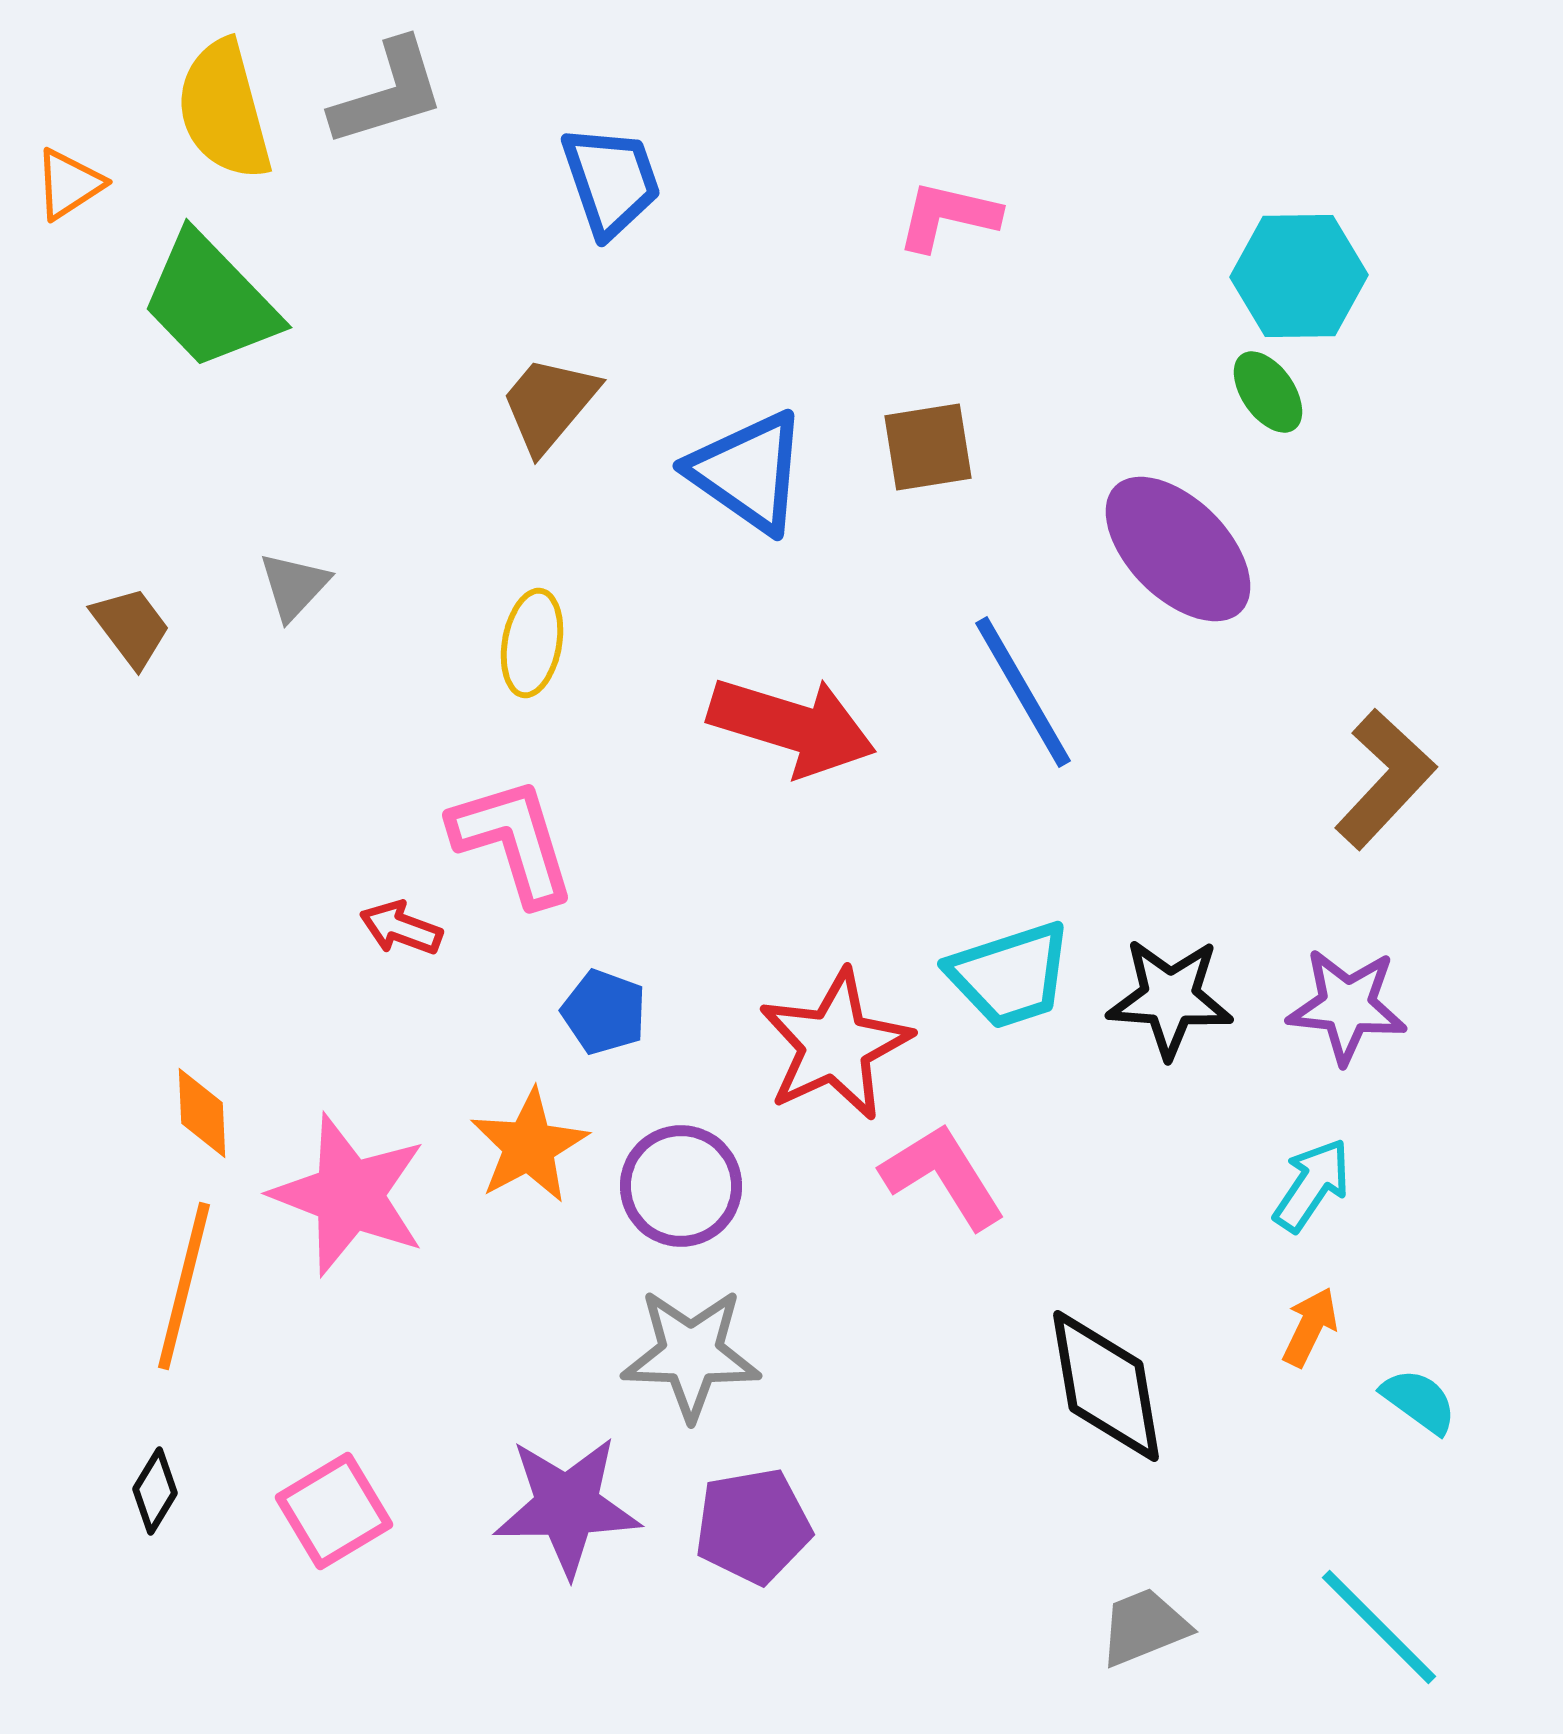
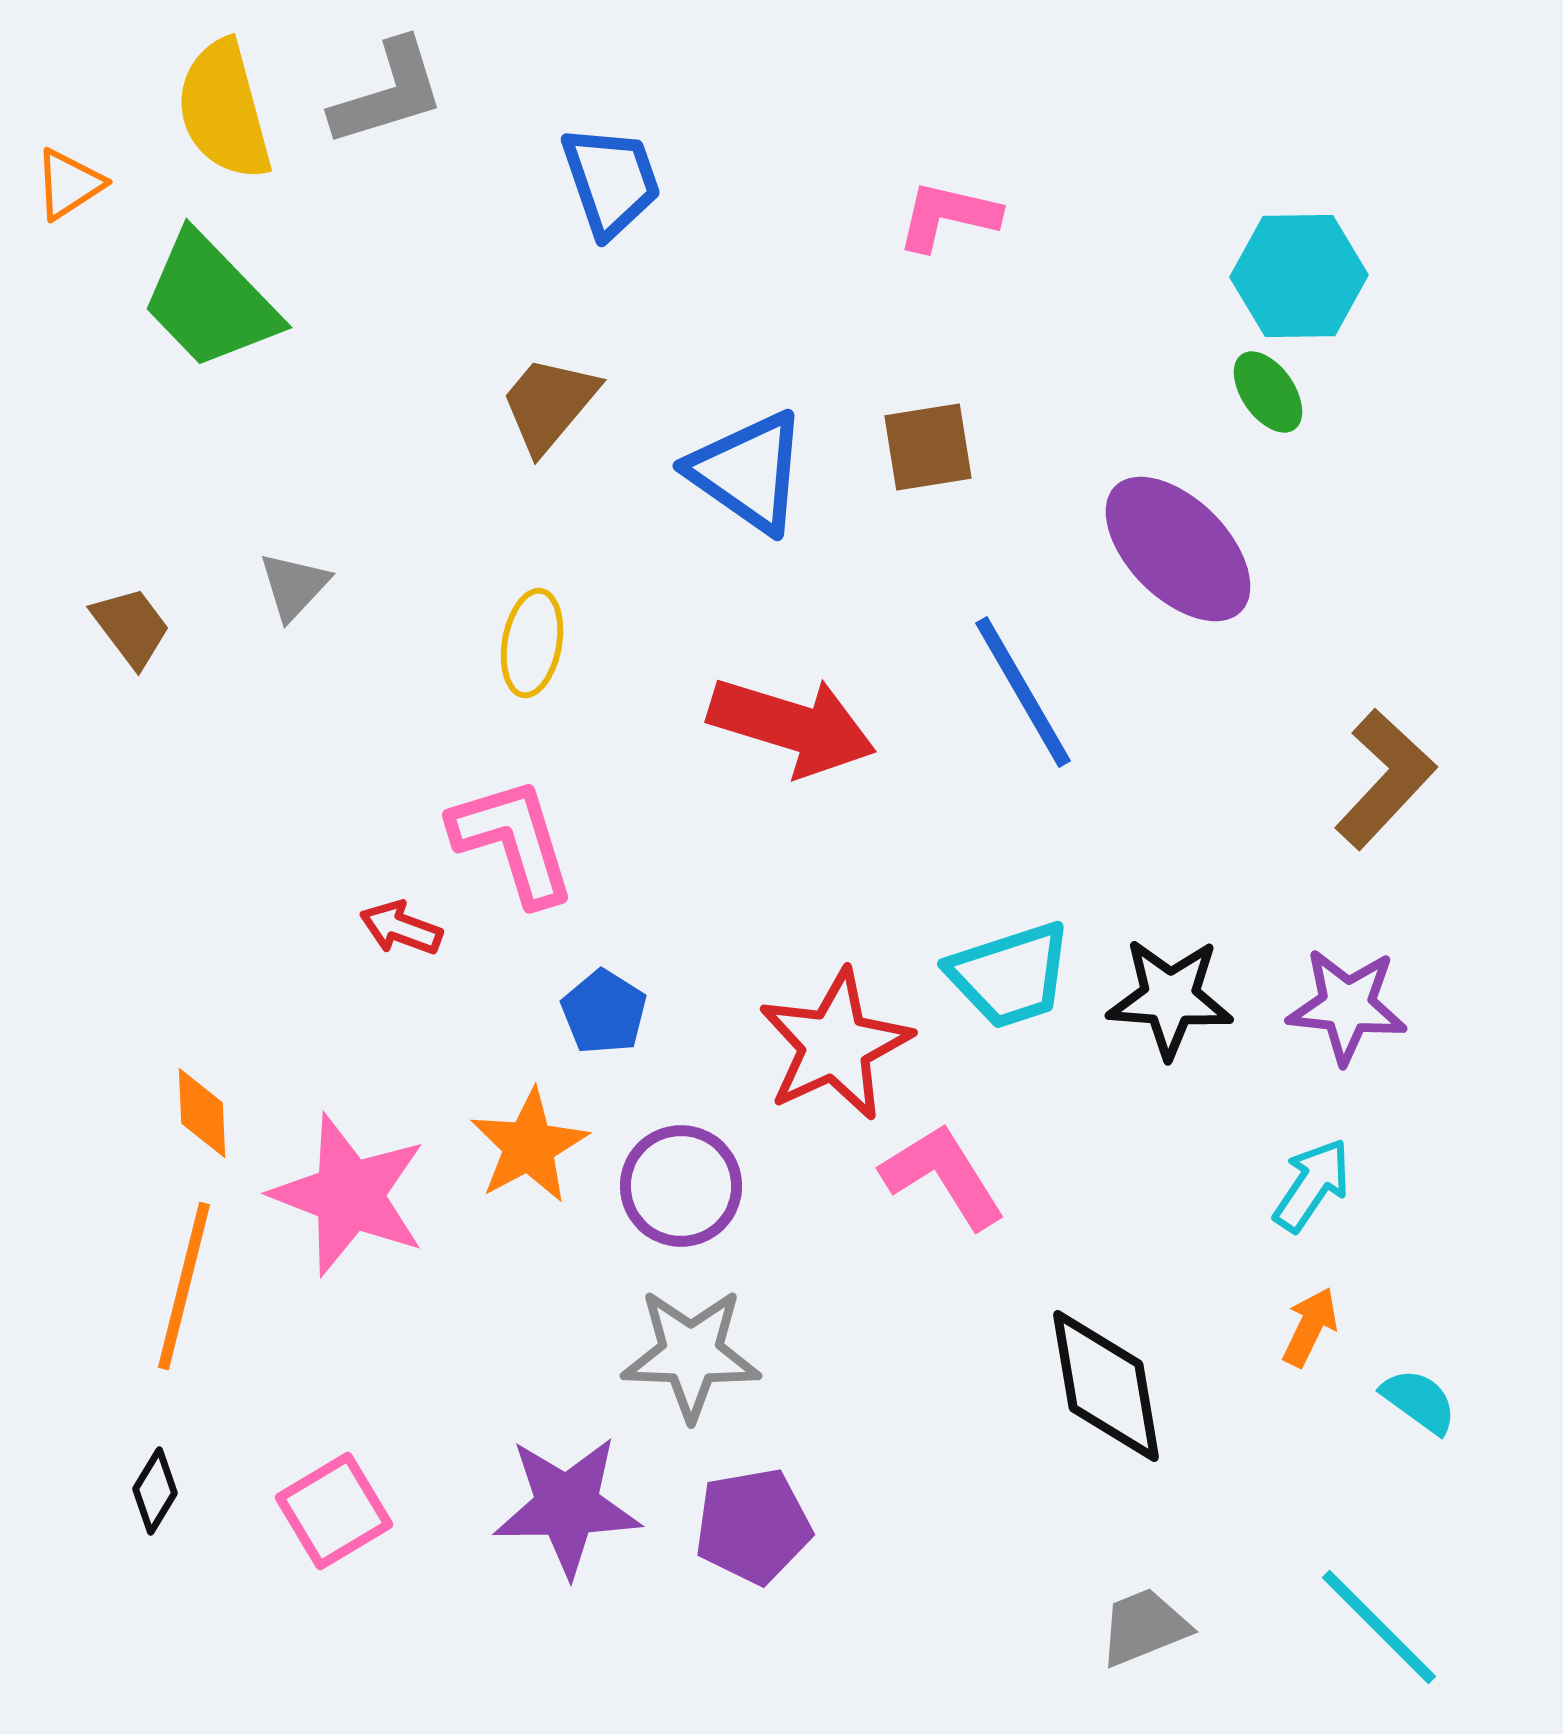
blue pentagon at (604, 1012): rotated 12 degrees clockwise
